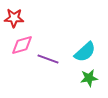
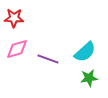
pink diamond: moved 5 px left, 4 px down
